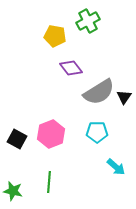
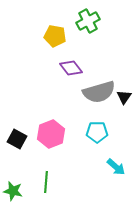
gray semicircle: rotated 16 degrees clockwise
green line: moved 3 px left
